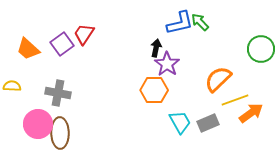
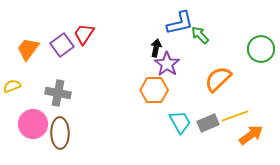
green arrow: moved 13 px down
purple square: moved 1 px down
orange trapezoid: rotated 85 degrees clockwise
yellow semicircle: rotated 24 degrees counterclockwise
yellow line: moved 16 px down
orange arrow: moved 22 px down
pink circle: moved 5 px left
